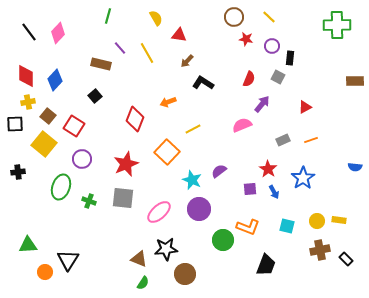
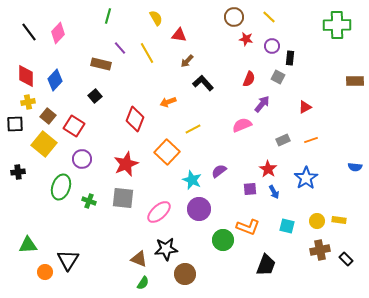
black L-shape at (203, 83): rotated 15 degrees clockwise
blue star at (303, 178): moved 3 px right
